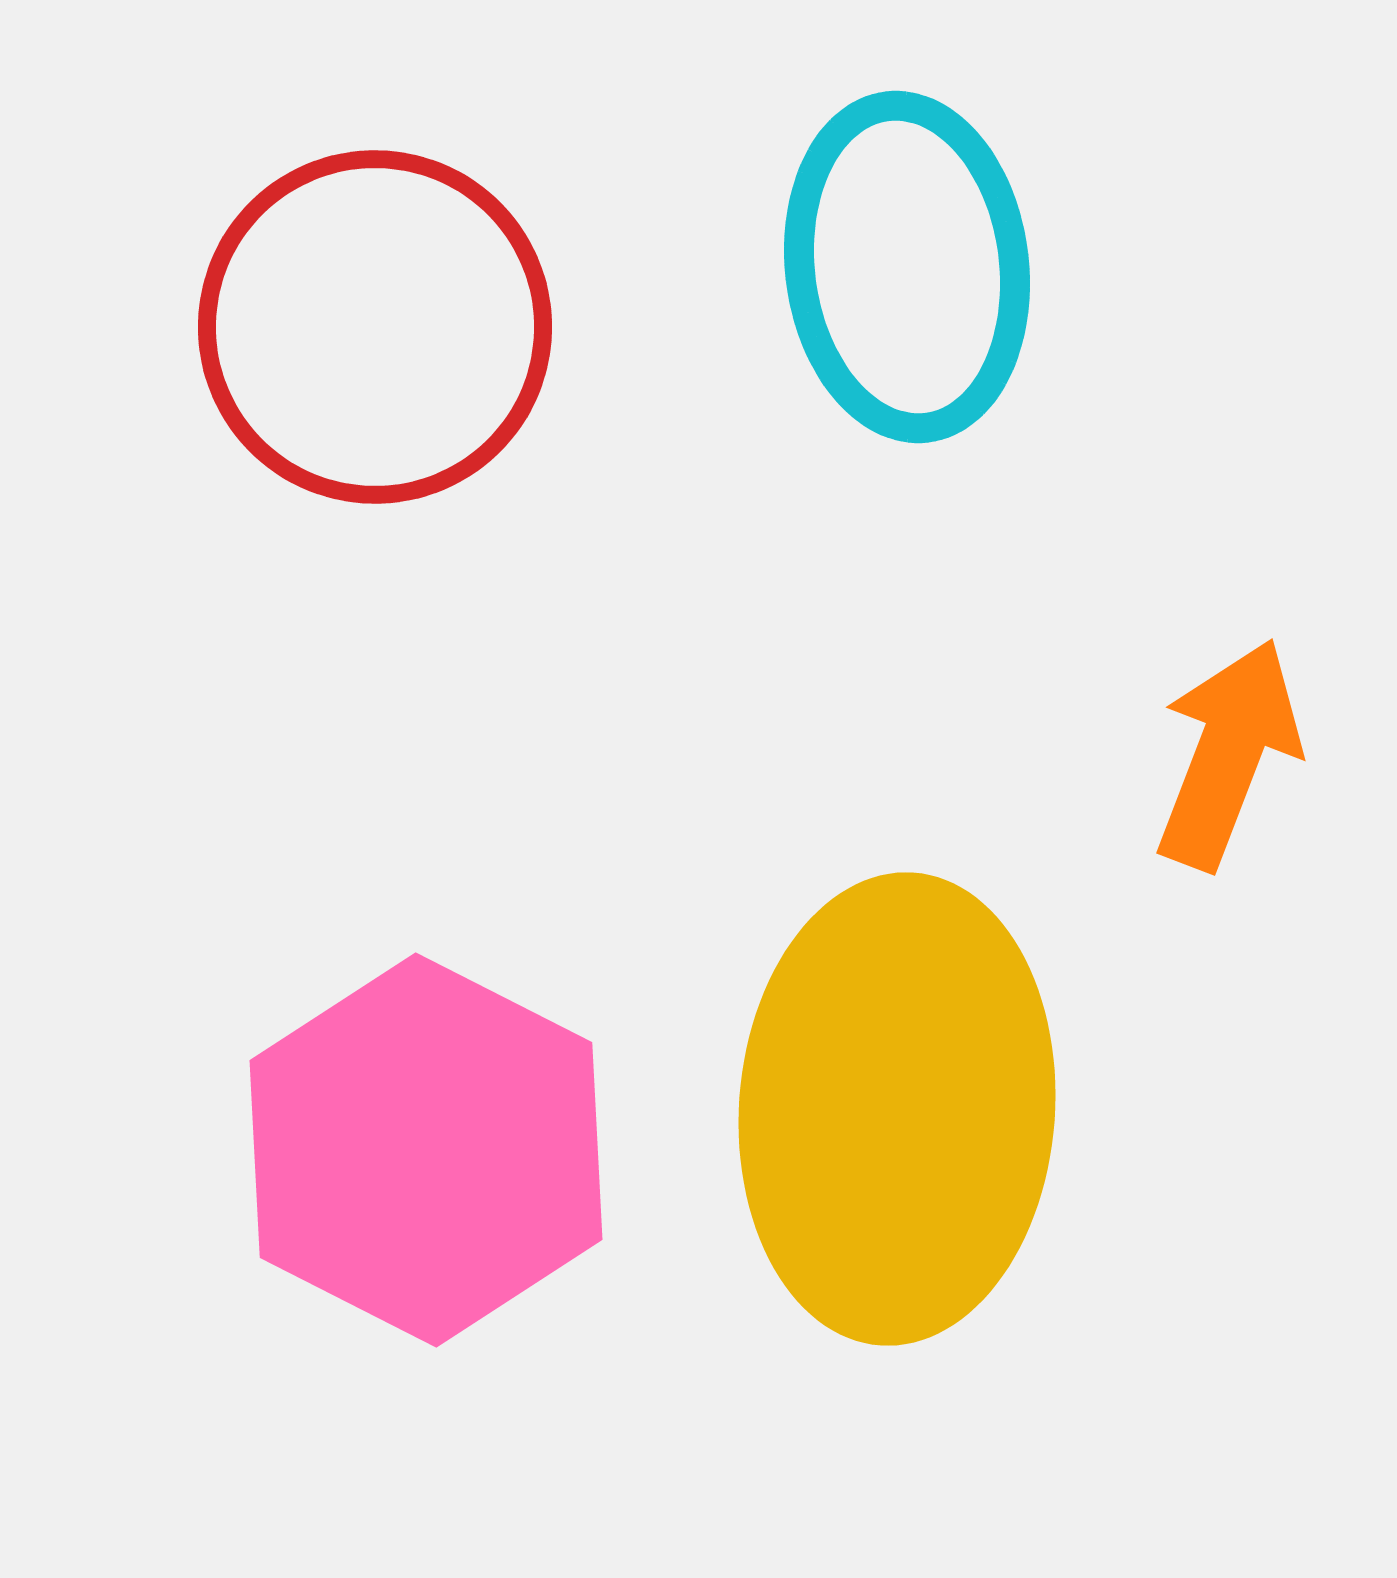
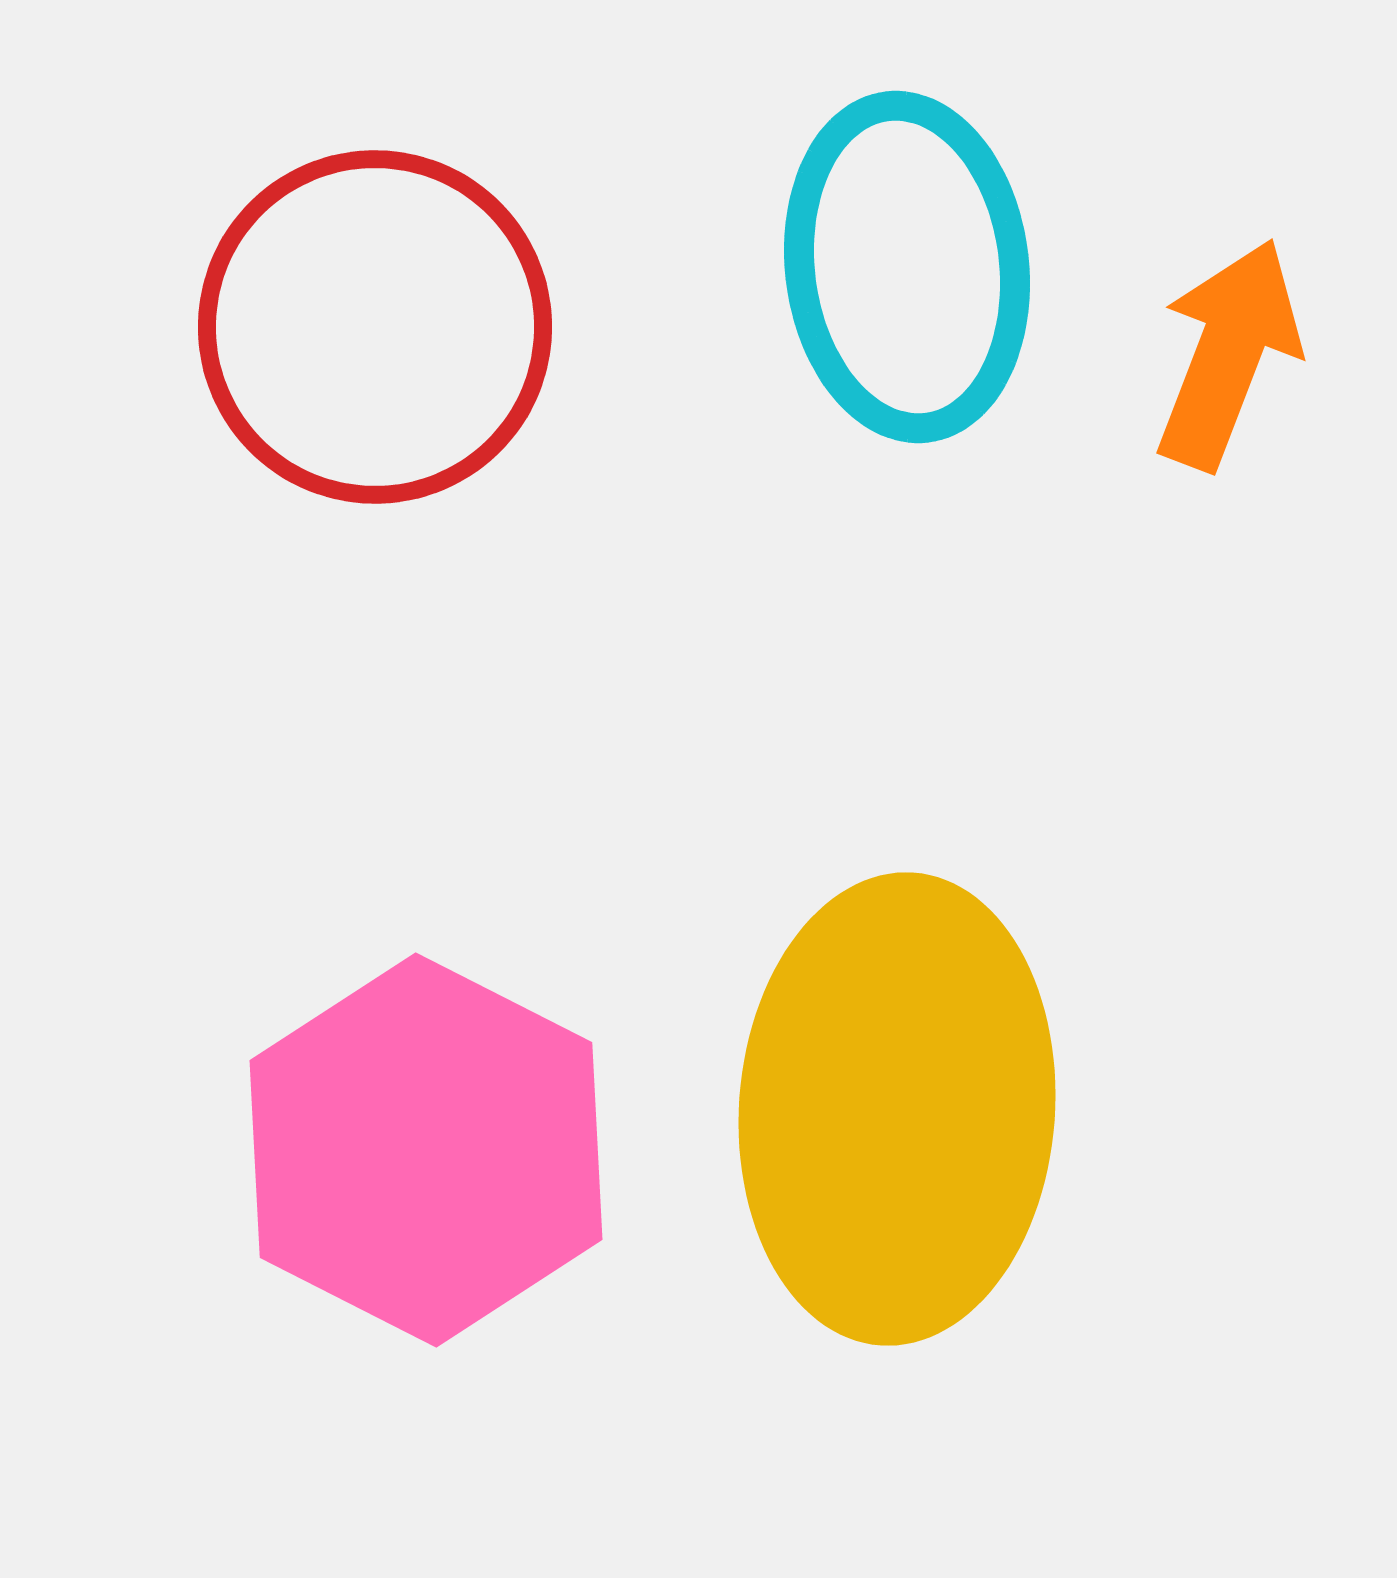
orange arrow: moved 400 px up
